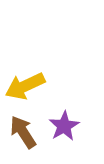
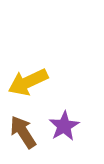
yellow arrow: moved 3 px right, 4 px up
